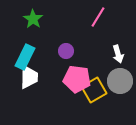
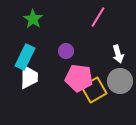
pink pentagon: moved 2 px right, 1 px up
